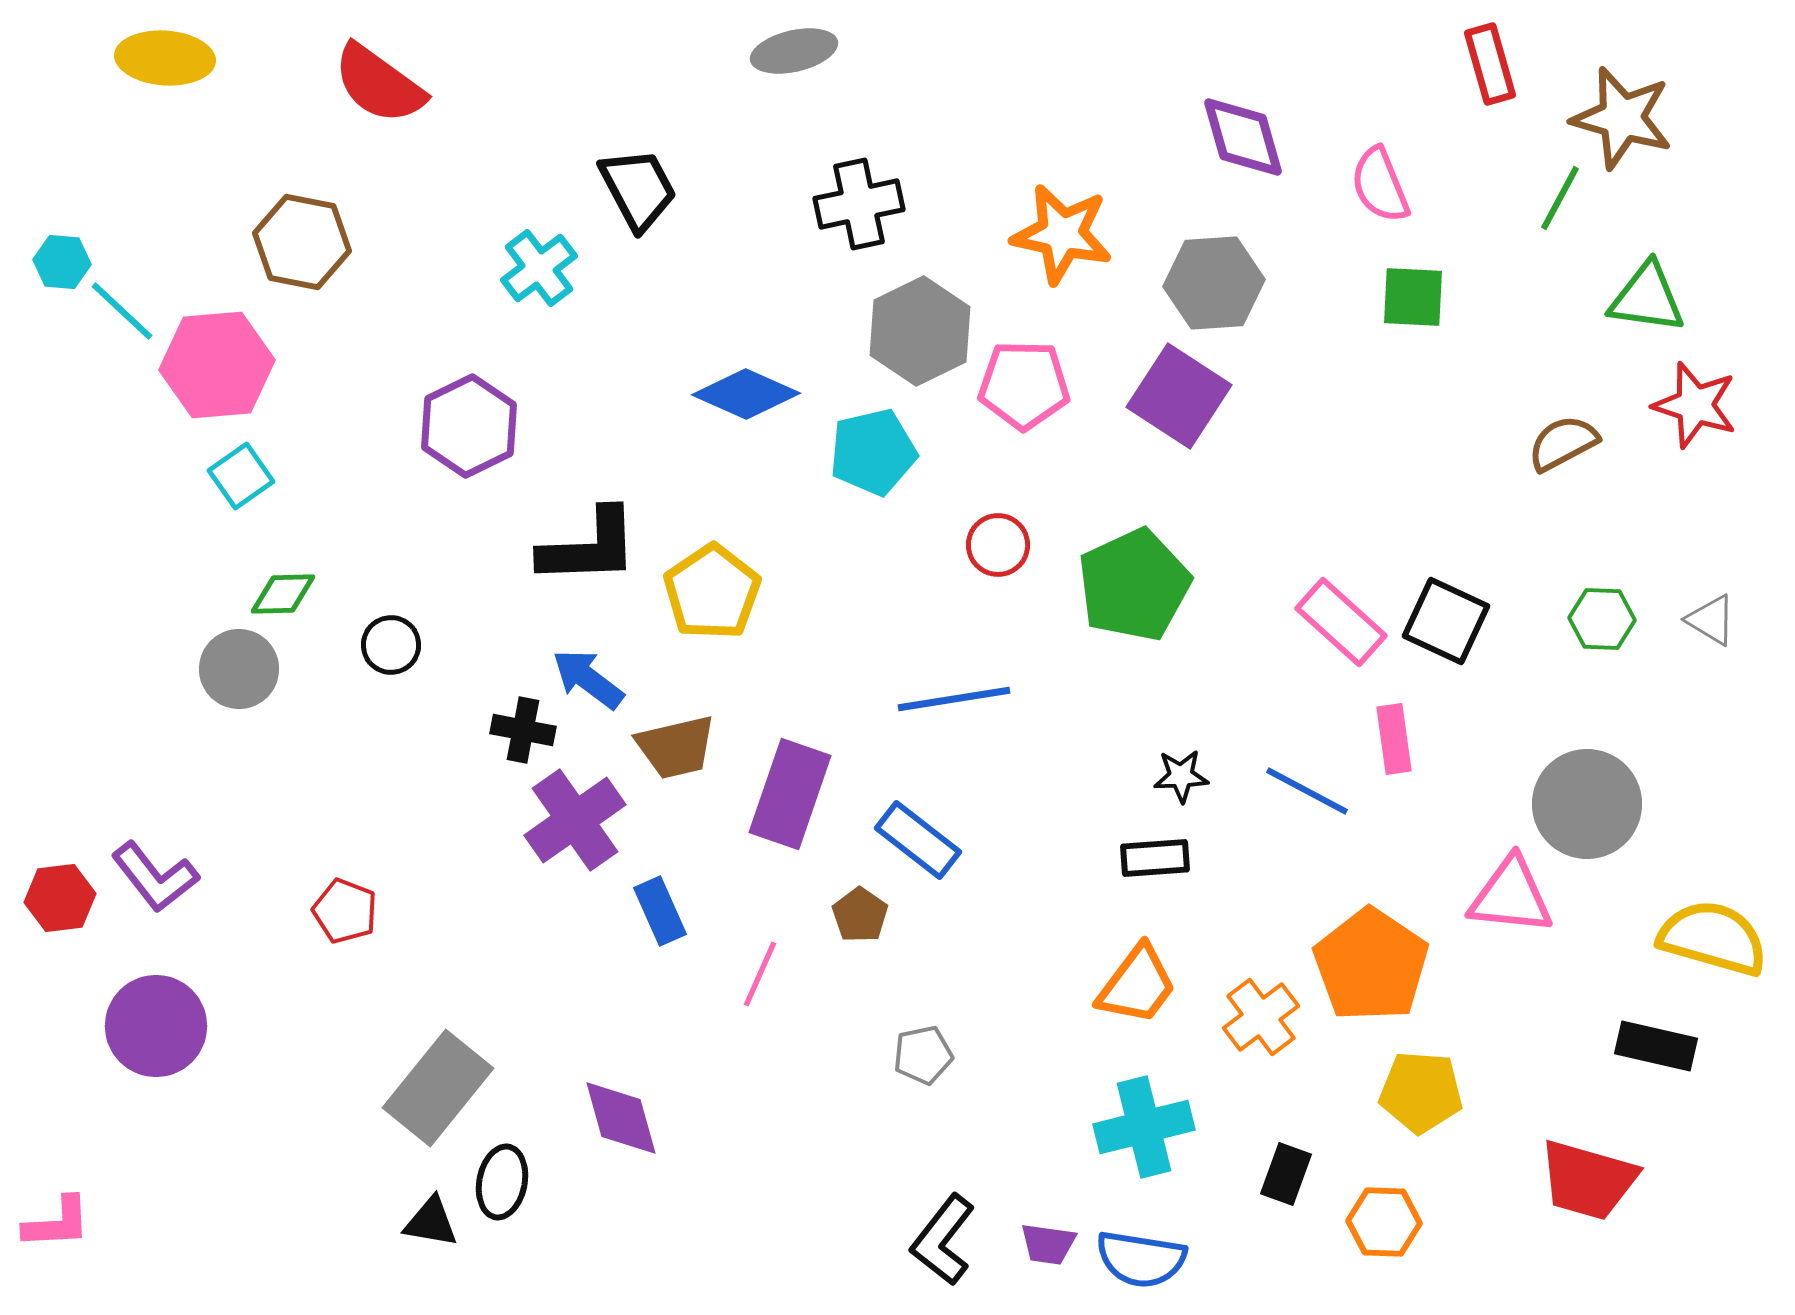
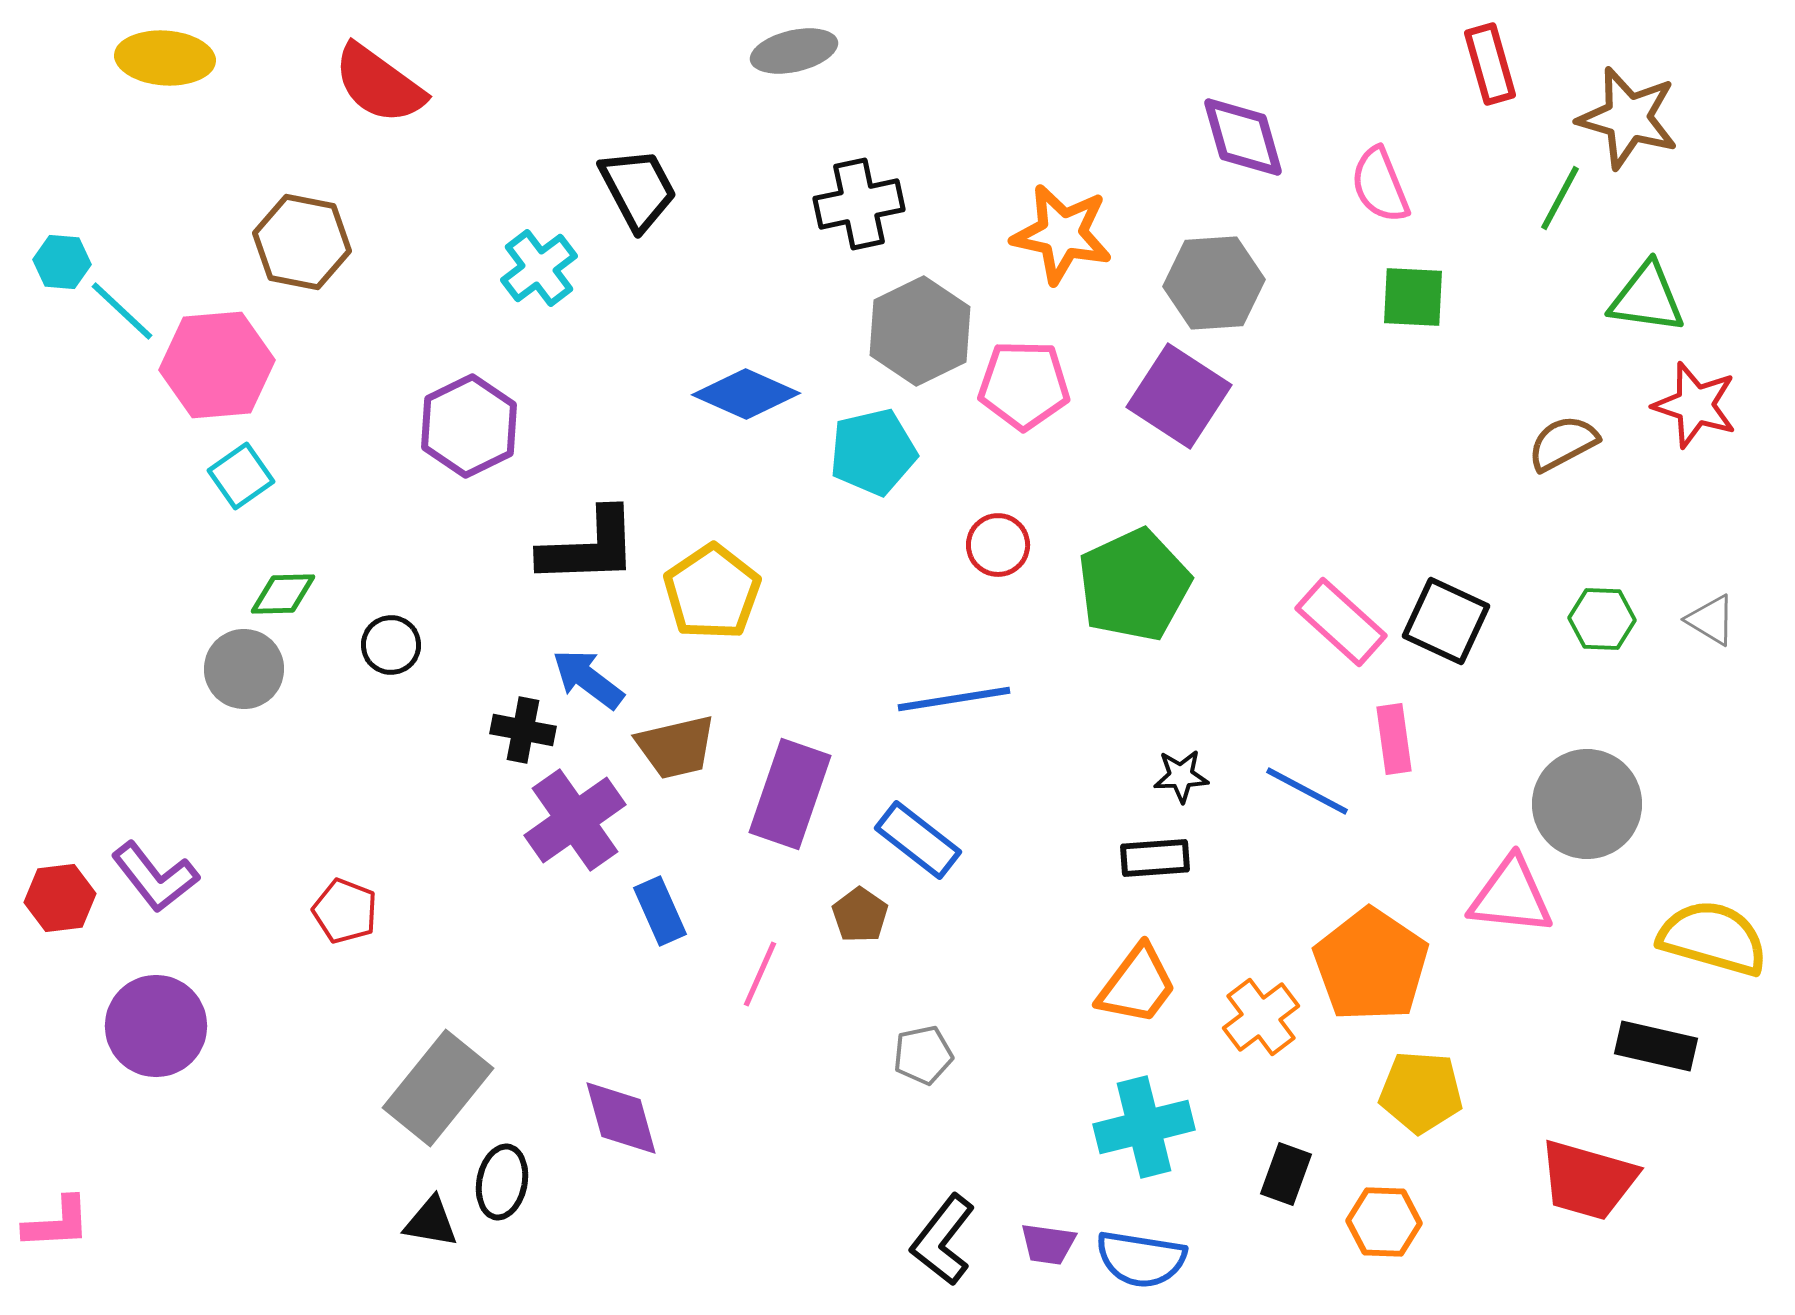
brown star at (1622, 118): moved 6 px right
gray circle at (239, 669): moved 5 px right
